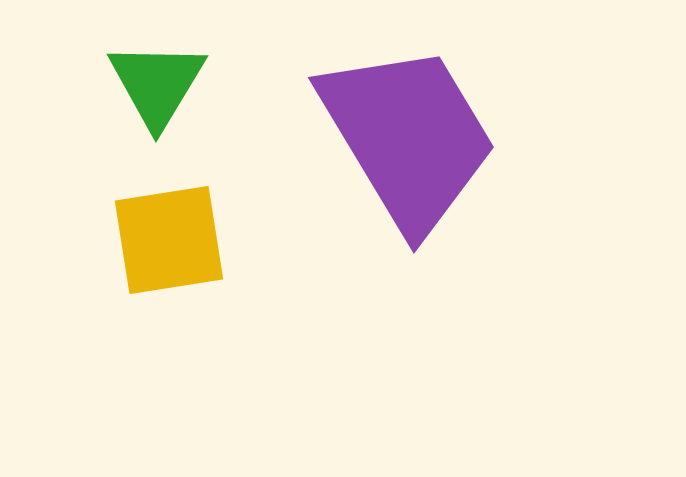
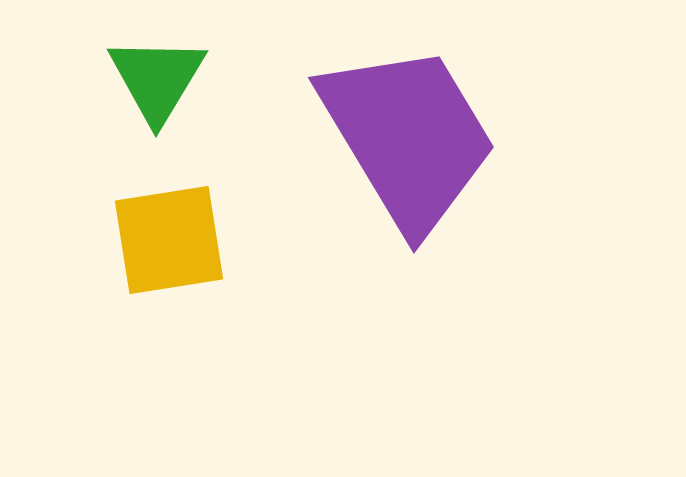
green triangle: moved 5 px up
